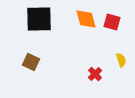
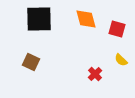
red square: moved 5 px right, 7 px down
yellow semicircle: rotated 152 degrees clockwise
